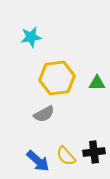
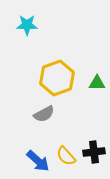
cyan star: moved 4 px left, 12 px up; rotated 10 degrees clockwise
yellow hexagon: rotated 12 degrees counterclockwise
